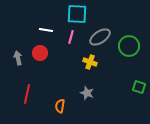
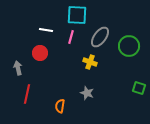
cyan square: moved 1 px down
gray ellipse: rotated 20 degrees counterclockwise
gray arrow: moved 10 px down
green square: moved 1 px down
